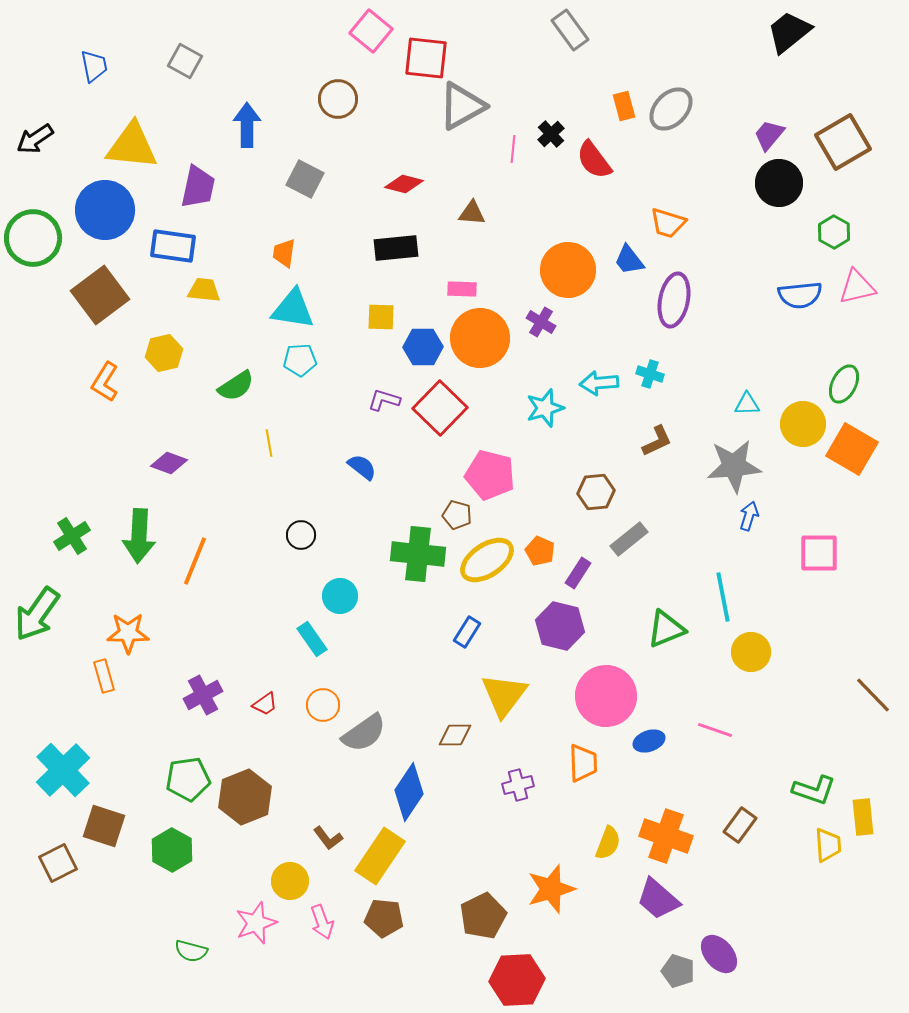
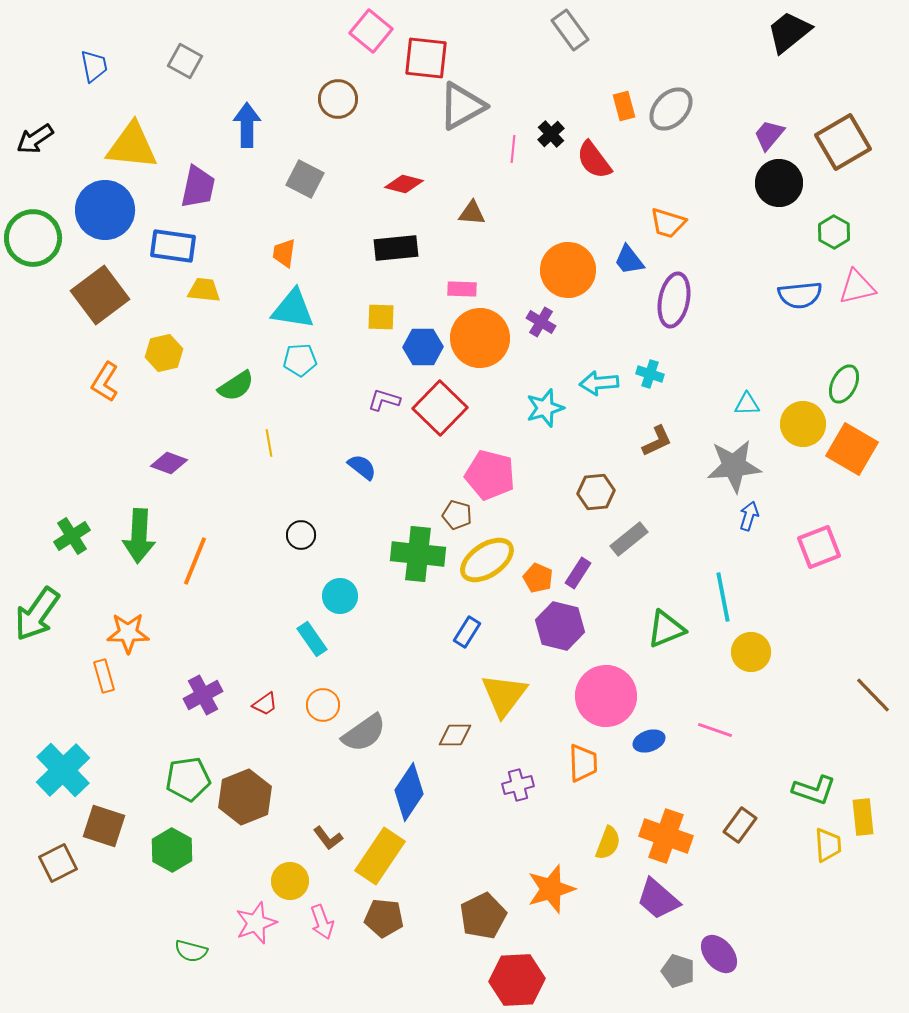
orange pentagon at (540, 551): moved 2 px left, 27 px down
pink square at (819, 553): moved 6 px up; rotated 21 degrees counterclockwise
